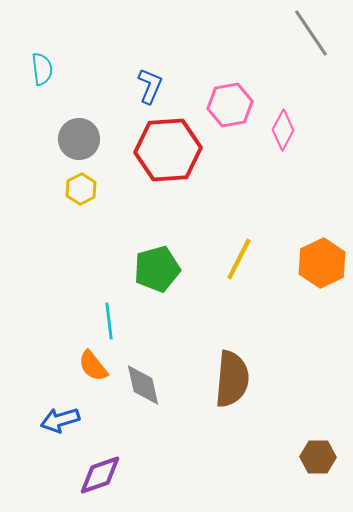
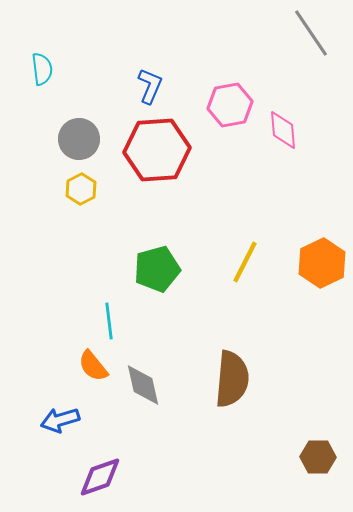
pink diamond: rotated 33 degrees counterclockwise
red hexagon: moved 11 px left
yellow line: moved 6 px right, 3 px down
purple diamond: moved 2 px down
